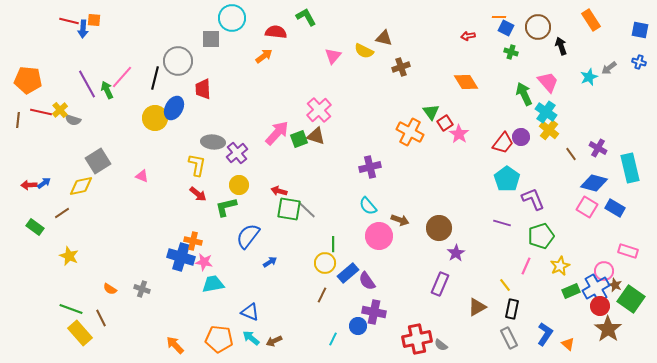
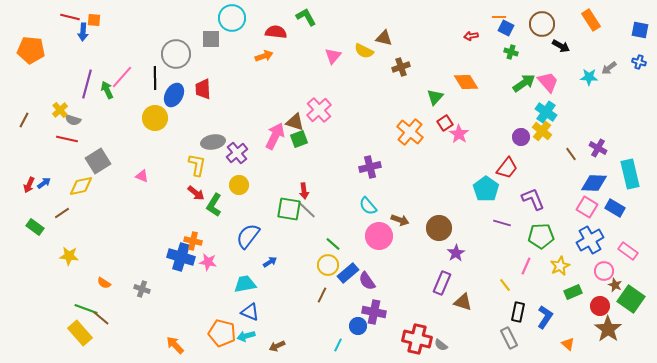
red line at (69, 21): moved 1 px right, 4 px up
brown circle at (538, 27): moved 4 px right, 3 px up
blue arrow at (83, 29): moved 3 px down
red arrow at (468, 36): moved 3 px right
black arrow at (561, 46): rotated 138 degrees clockwise
orange arrow at (264, 56): rotated 18 degrees clockwise
gray circle at (178, 61): moved 2 px left, 7 px up
cyan star at (589, 77): rotated 24 degrees clockwise
black line at (155, 78): rotated 15 degrees counterclockwise
orange pentagon at (28, 80): moved 3 px right, 30 px up
purple line at (87, 84): rotated 44 degrees clockwise
green arrow at (524, 94): moved 11 px up; rotated 80 degrees clockwise
blue ellipse at (174, 108): moved 13 px up
red line at (41, 112): moved 26 px right, 27 px down
green triangle at (431, 112): moved 4 px right, 15 px up; rotated 18 degrees clockwise
brown line at (18, 120): moved 6 px right; rotated 21 degrees clockwise
yellow cross at (549, 130): moved 7 px left, 1 px down
orange cross at (410, 132): rotated 12 degrees clockwise
pink arrow at (277, 133): moved 2 px left, 3 px down; rotated 16 degrees counterclockwise
brown triangle at (316, 136): moved 21 px left, 14 px up
gray ellipse at (213, 142): rotated 15 degrees counterclockwise
red trapezoid at (503, 143): moved 4 px right, 25 px down
cyan rectangle at (630, 168): moved 6 px down
cyan pentagon at (507, 179): moved 21 px left, 10 px down
blue diamond at (594, 183): rotated 12 degrees counterclockwise
red arrow at (29, 185): rotated 63 degrees counterclockwise
red arrow at (279, 191): moved 25 px right; rotated 112 degrees counterclockwise
red arrow at (198, 194): moved 2 px left, 1 px up
green L-shape at (226, 207): moved 12 px left, 2 px up; rotated 45 degrees counterclockwise
green pentagon at (541, 236): rotated 15 degrees clockwise
green line at (333, 244): rotated 49 degrees counterclockwise
pink rectangle at (628, 251): rotated 18 degrees clockwise
yellow star at (69, 256): rotated 18 degrees counterclockwise
pink star at (204, 262): moved 4 px right
yellow circle at (325, 263): moved 3 px right, 2 px down
cyan trapezoid at (213, 284): moved 32 px right
purple rectangle at (440, 284): moved 2 px right, 1 px up
blue cross at (596, 288): moved 6 px left, 48 px up
orange semicircle at (110, 289): moved 6 px left, 6 px up
green rectangle at (571, 291): moved 2 px right, 1 px down
brown triangle at (477, 307): moved 14 px left, 5 px up; rotated 48 degrees clockwise
green line at (71, 309): moved 15 px right
black rectangle at (512, 309): moved 6 px right, 3 px down
brown line at (101, 318): rotated 24 degrees counterclockwise
blue L-shape at (545, 334): moved 17 px up
cyan arrow at (251, 338): moved 5 px left, 2 px up; rotated 54 degrees counterclockwise
orange pentagon at (219, 339): moved 3 px right, 6 px up; rotated 8 degrees clockwise
cyan line at (333, 339): moved 5 px right, 6 px down
red cross at (417, 339): rotated 24 degrees clockwise
brown arrow at (274, 341): moved 3 px right, 5 px down
